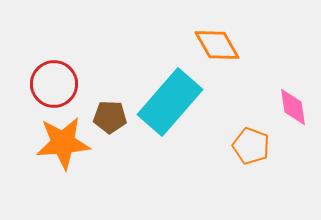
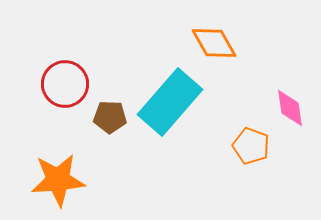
orange diamond: moved 3 px left, 2 px up
red circle: moved 11 px right
pink diamond: moved 3 px left, 1 px down
orange star: moved 5 px left, 37 px down
